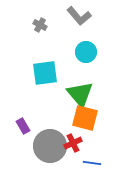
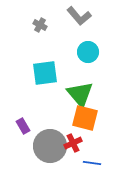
cyan circle: moved 2 px right
